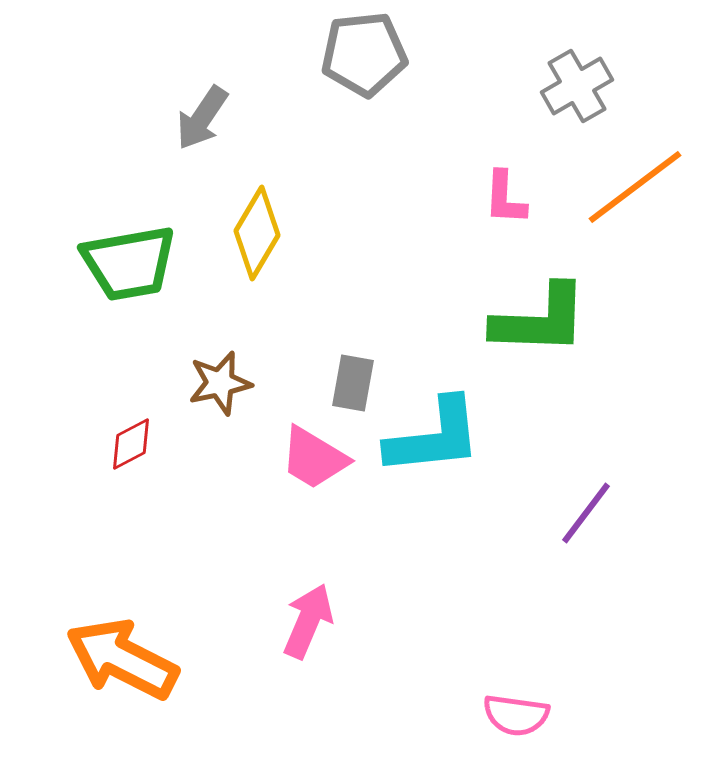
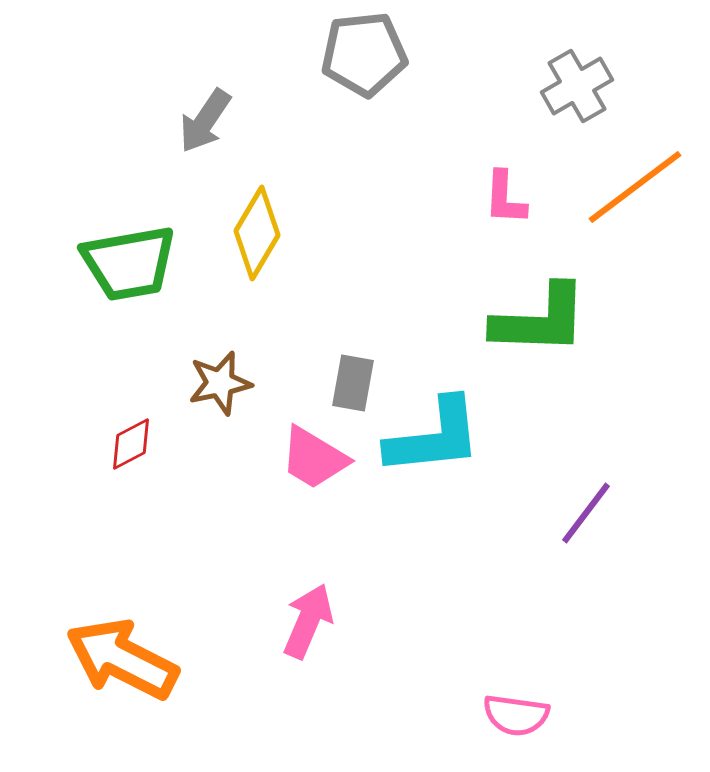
gray arrow: moved 3 px right, 3 px down
